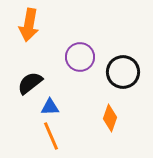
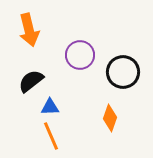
orange arrow: moved 5 px down; rotated 24 degrees counterclockwise
purple circle: moved 2 px up
black semicircle: moved 1 px right, 2 px up
